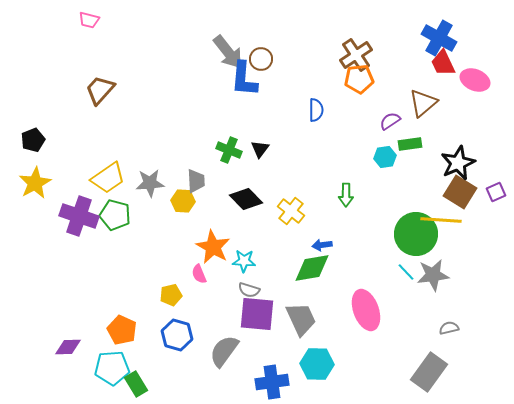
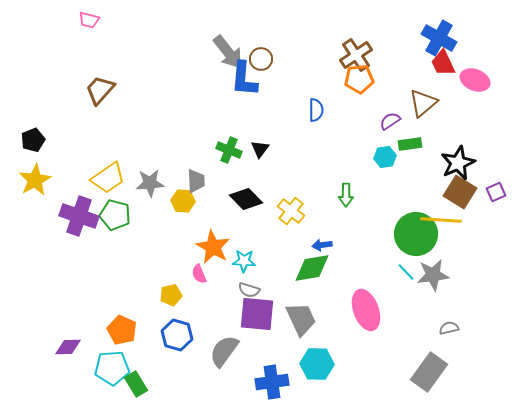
yellow star at (35, 183): moved 3 px up
